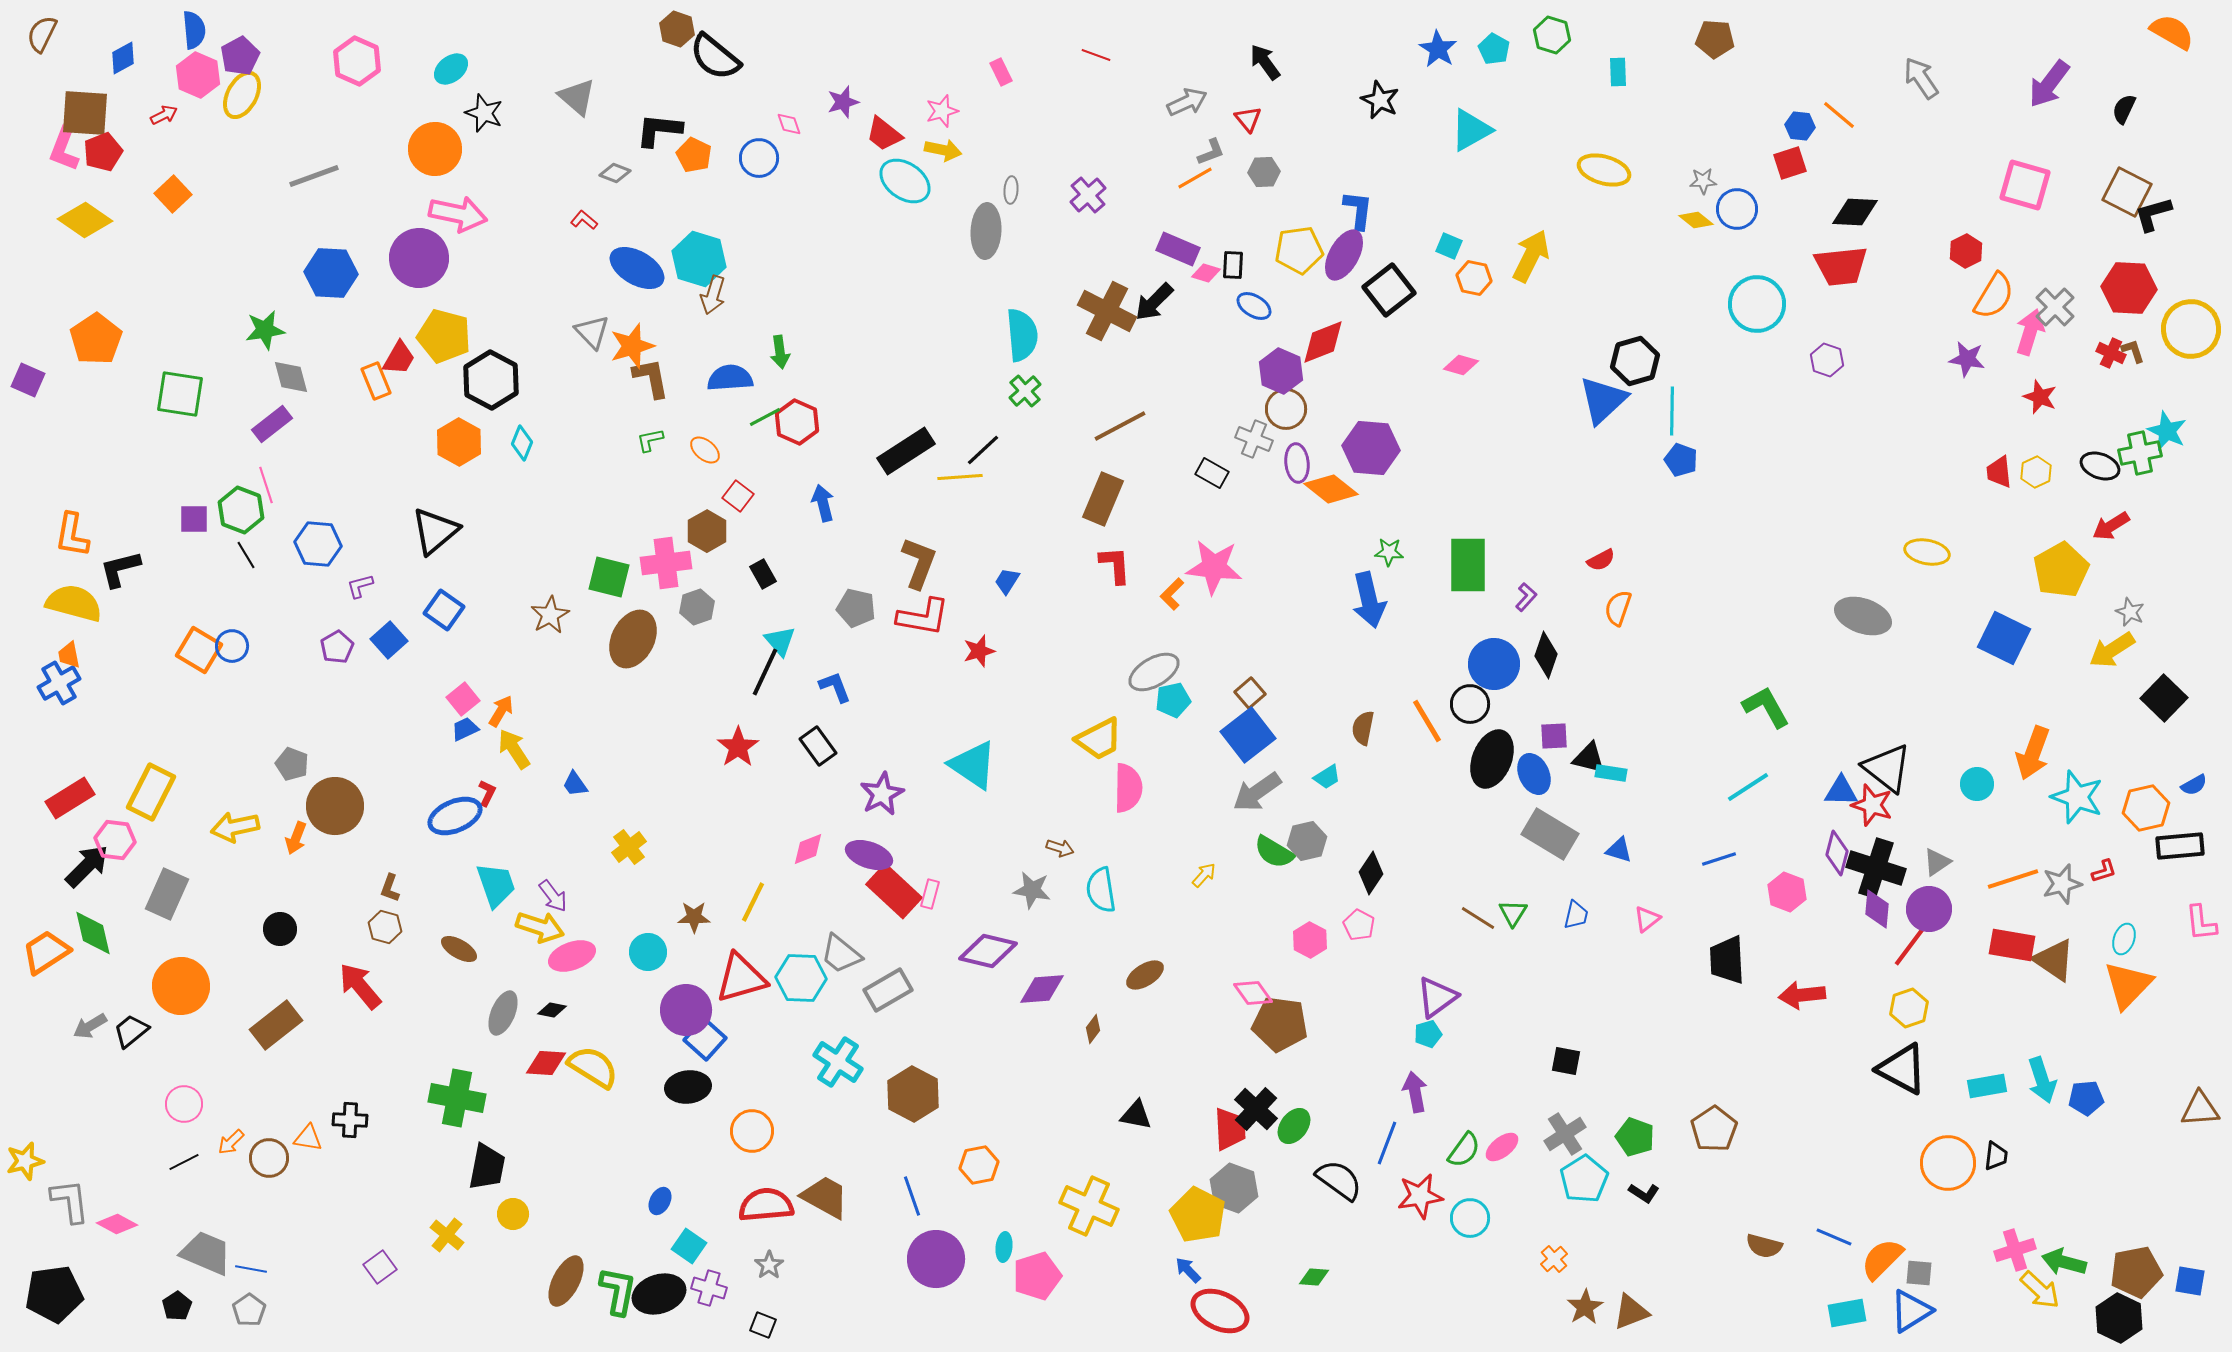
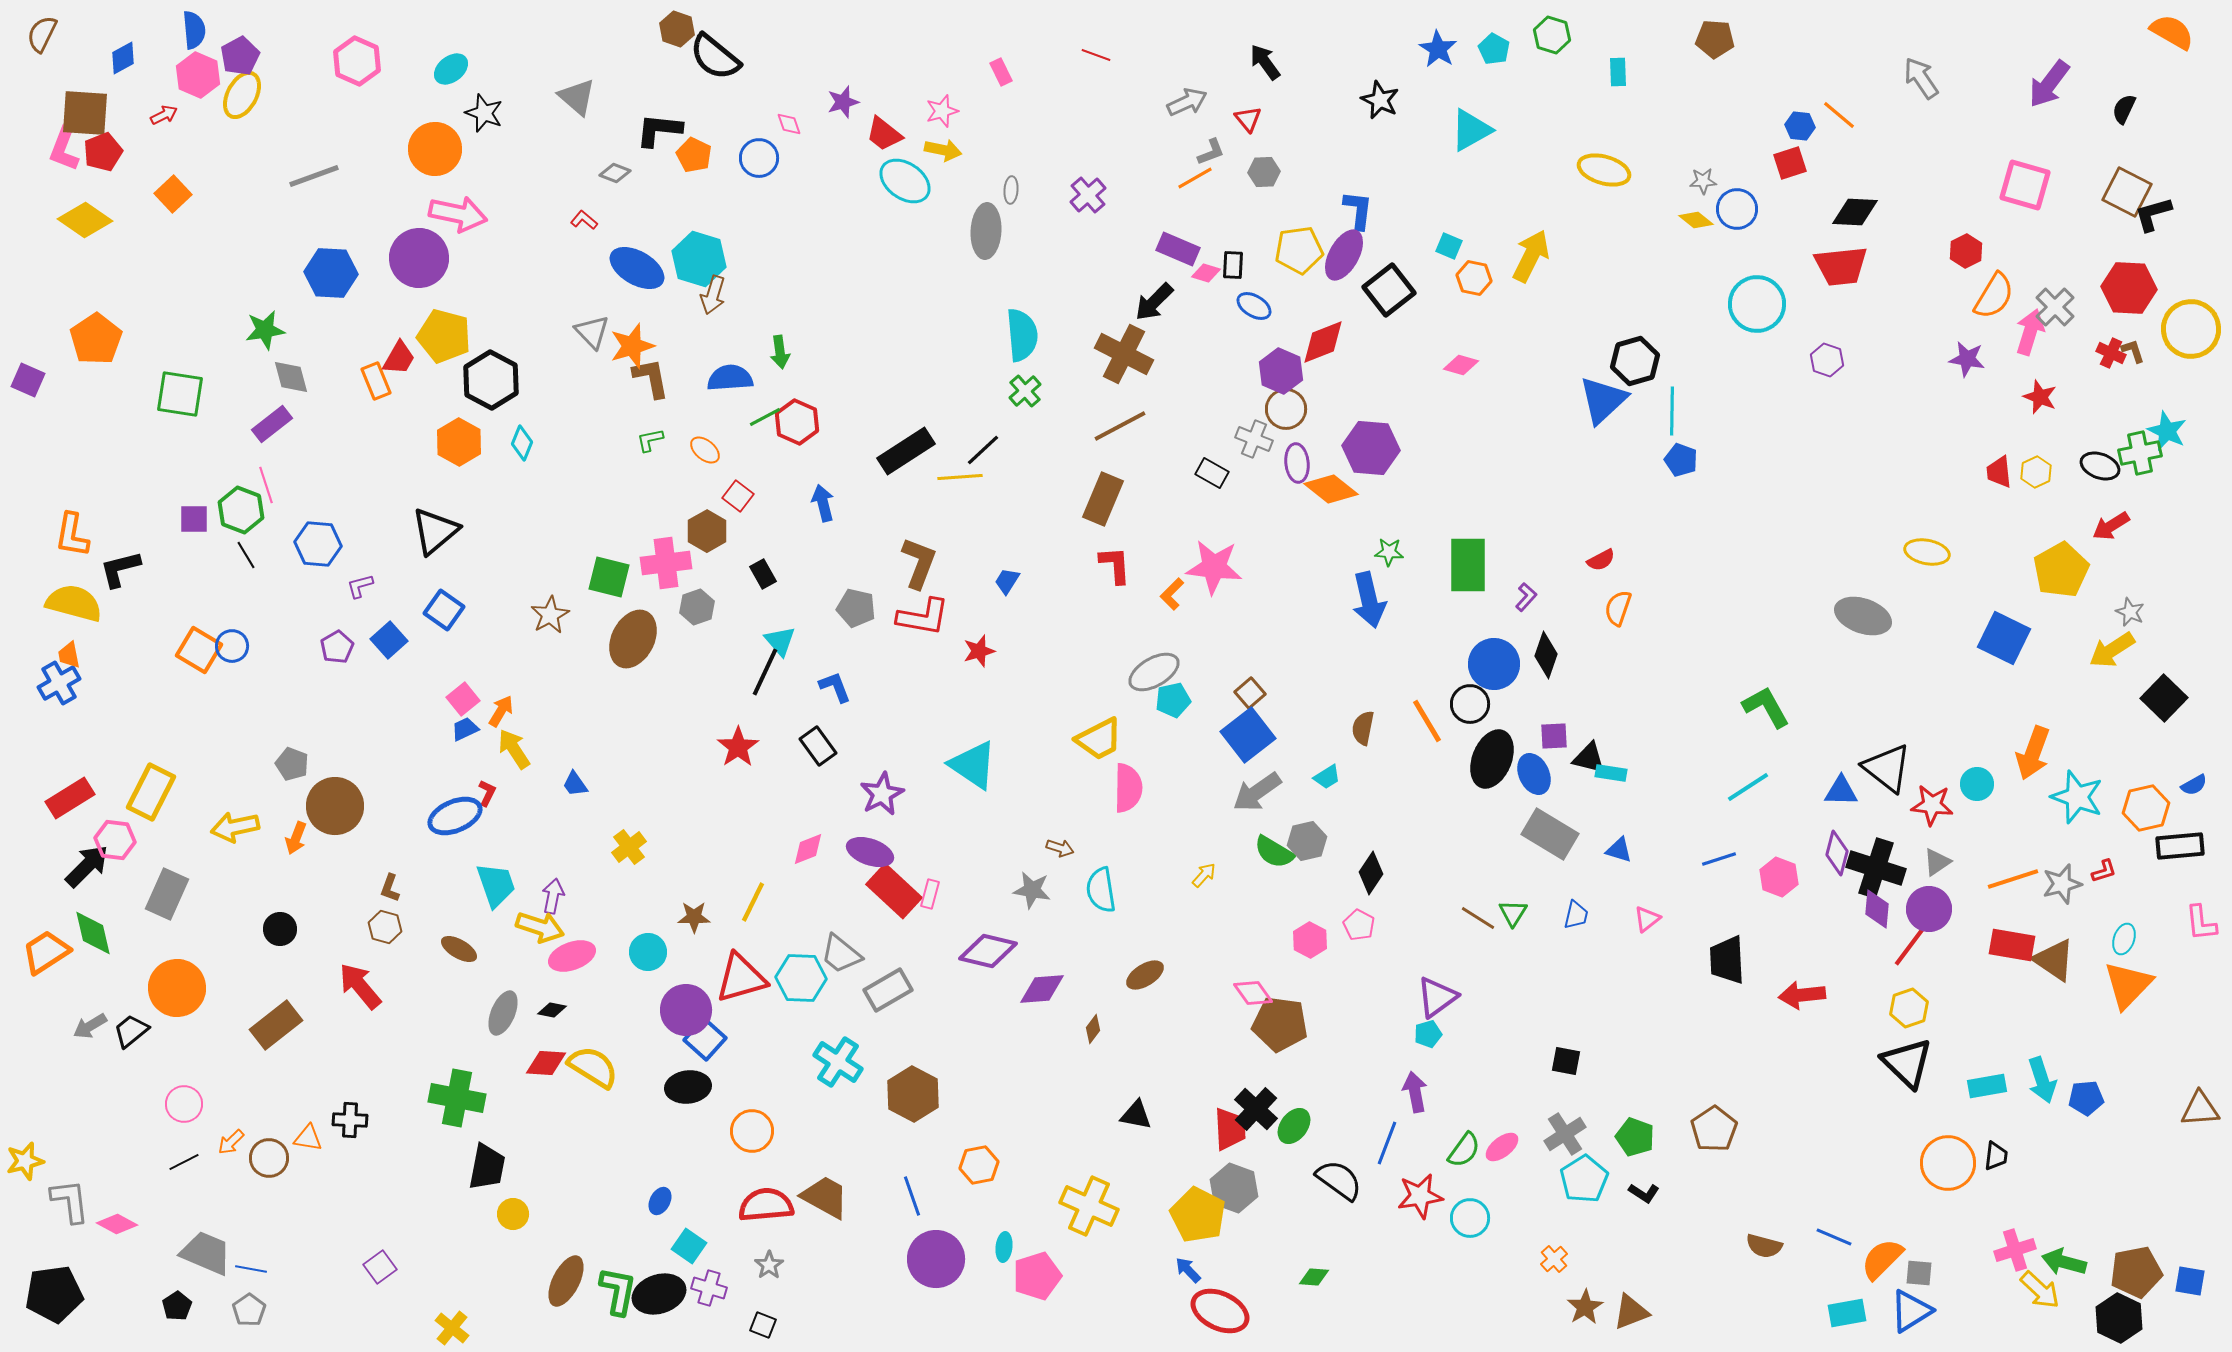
brown cross at (1107, 311): moved 17 px right, 43 px down
red star at (1872, 805): moved 60 px right; rotated 12 degrees counterclockwise
purple ellipse at (869, 855): moved 1 px right, 3 px up
pink hexagon at (1787, 892): moved 8 px left, 15 px up
purple arrow at (553, 896): rotated 132 degrees counterclockwise
orange circle at (181, 986): moved 4 px left, 2 px down
black triangle at (1902, 1069): moved 5 px right, 6 px up; rotated 16 degrees clockwise
yellow cross at (447, 1235): moved 5 px right, 93 px down
